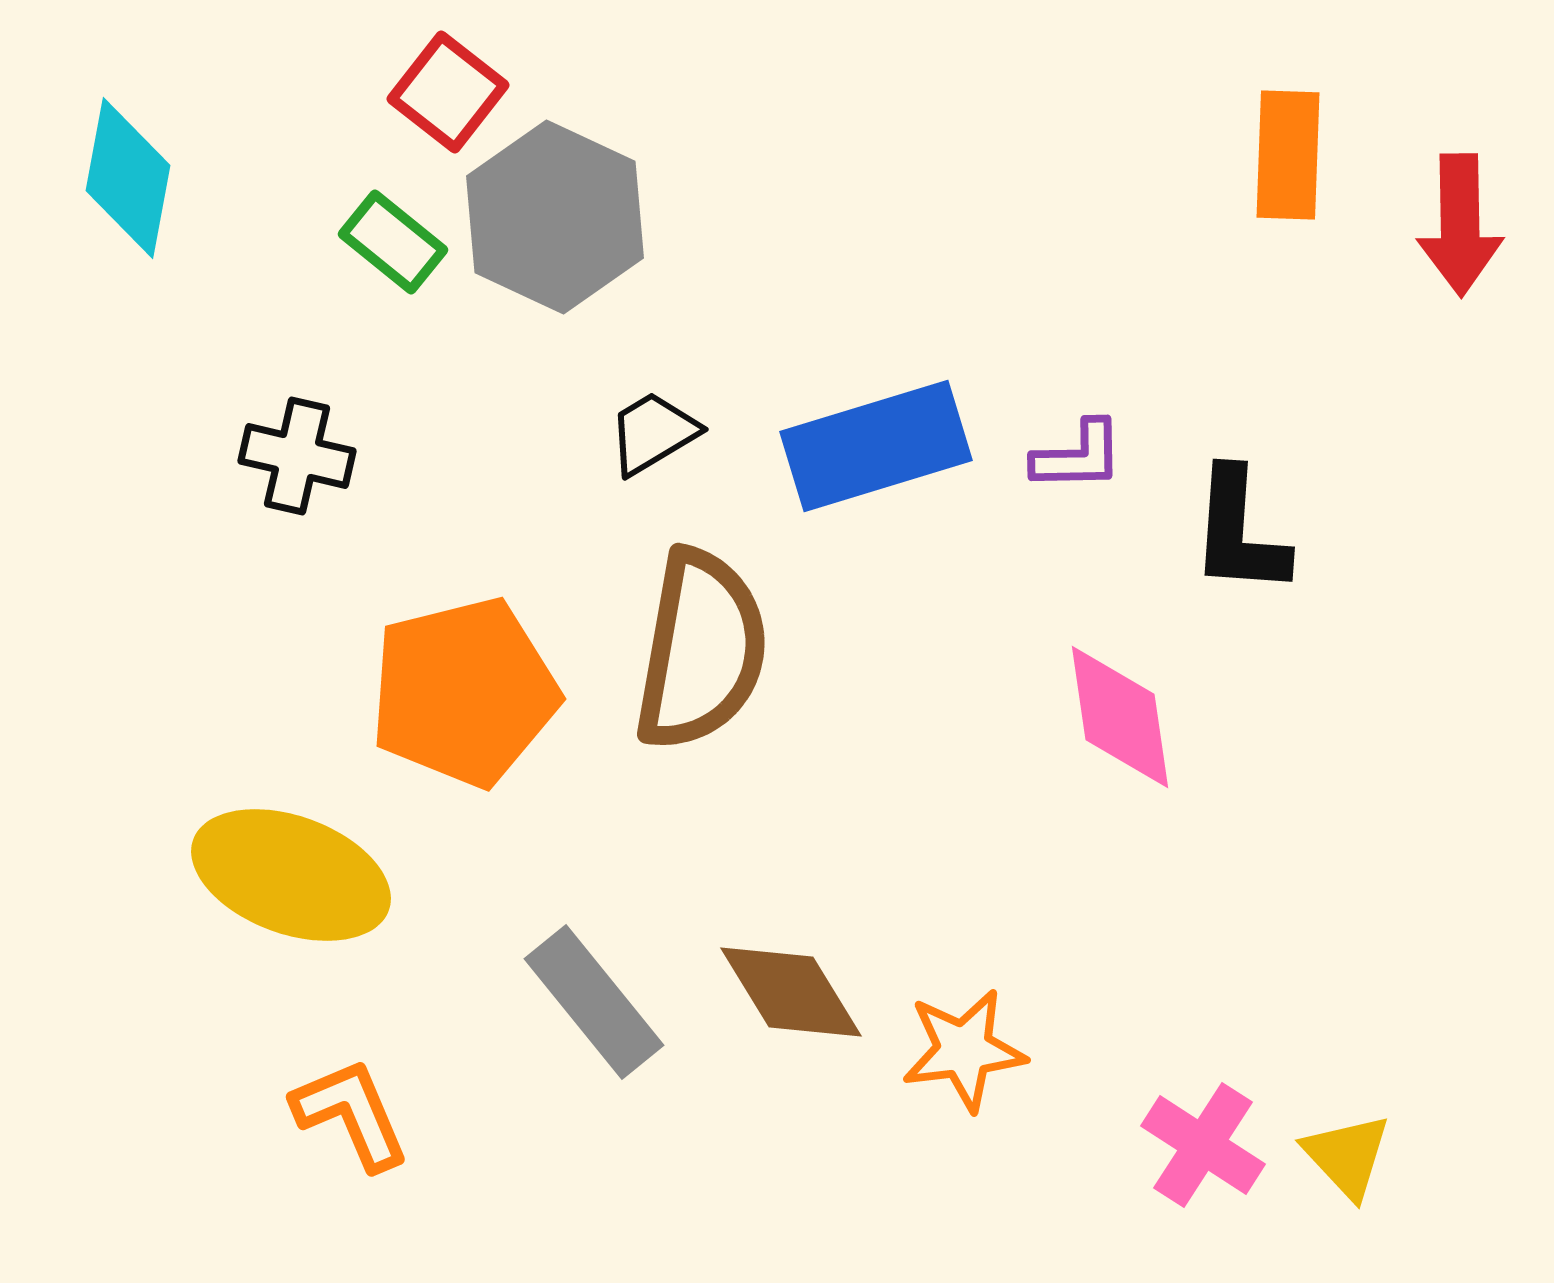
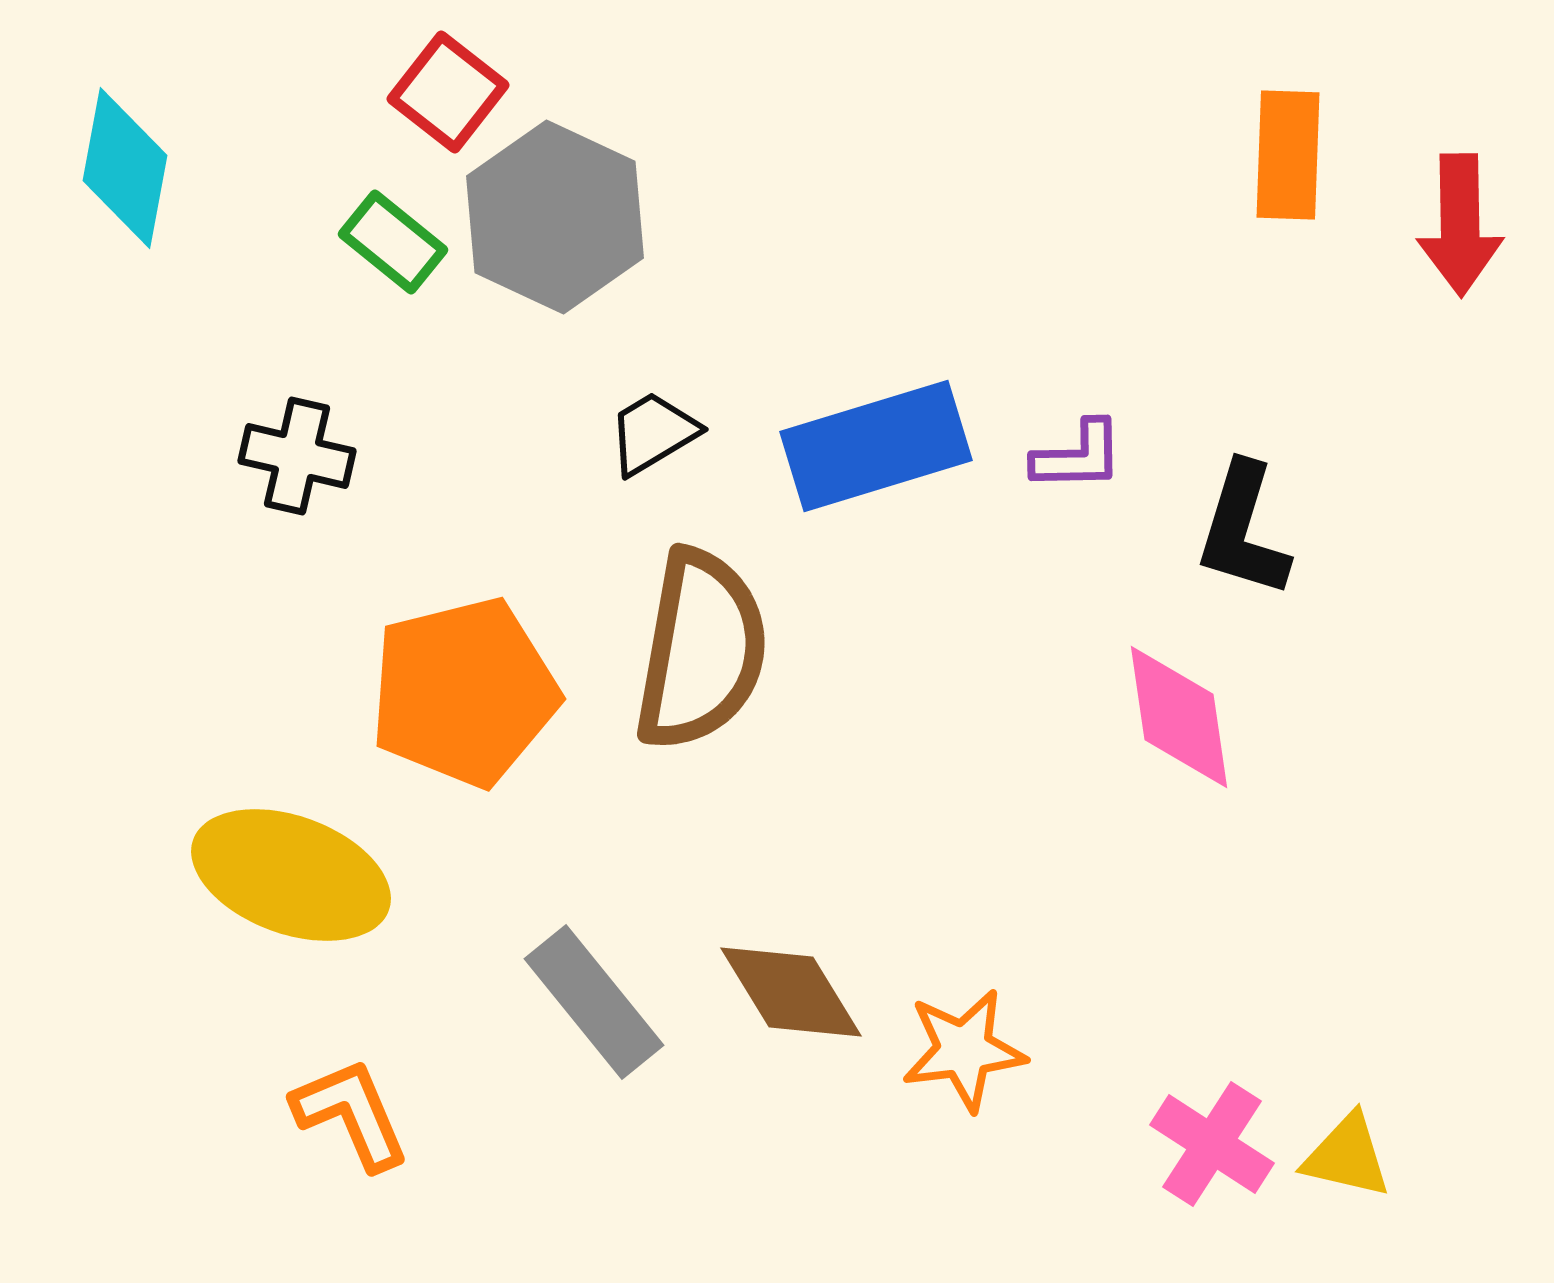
cyan diamond: moved 3 px left, 10 px up
black L-shape: moved 4 px right, 2 px up; rotated 13 degrees clockwise
pink diamond: moved 59 px right
pink cross: moved 9 px right, 1 px up
yellow triangle: rotated 34 degrees counterclockwise
